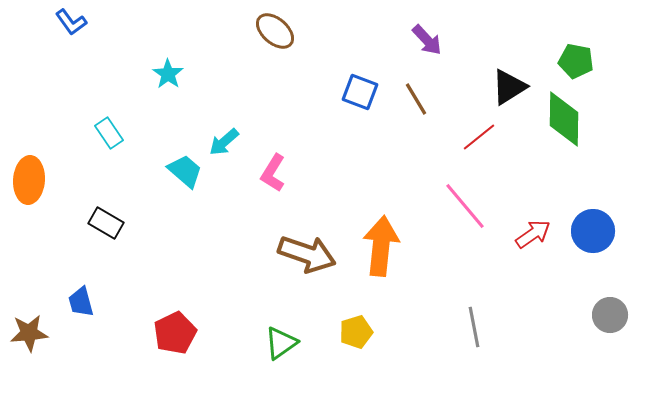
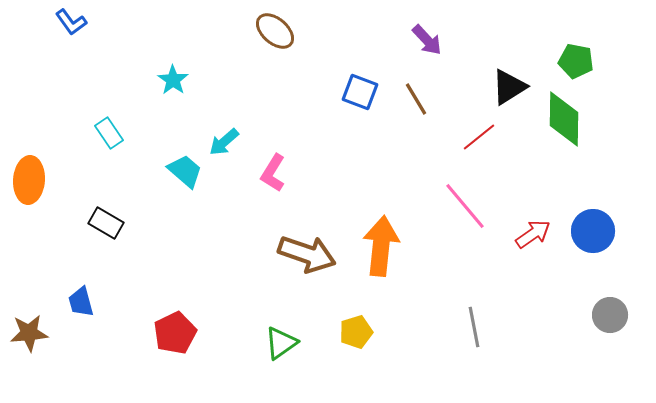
cyan star: moved 5 px right, 6 px down
